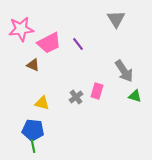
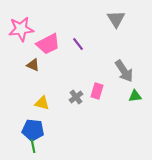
pink trapezoid: moved 1 px left, 1 px down
green triangle: rotated 24 degrees counterclockwise
